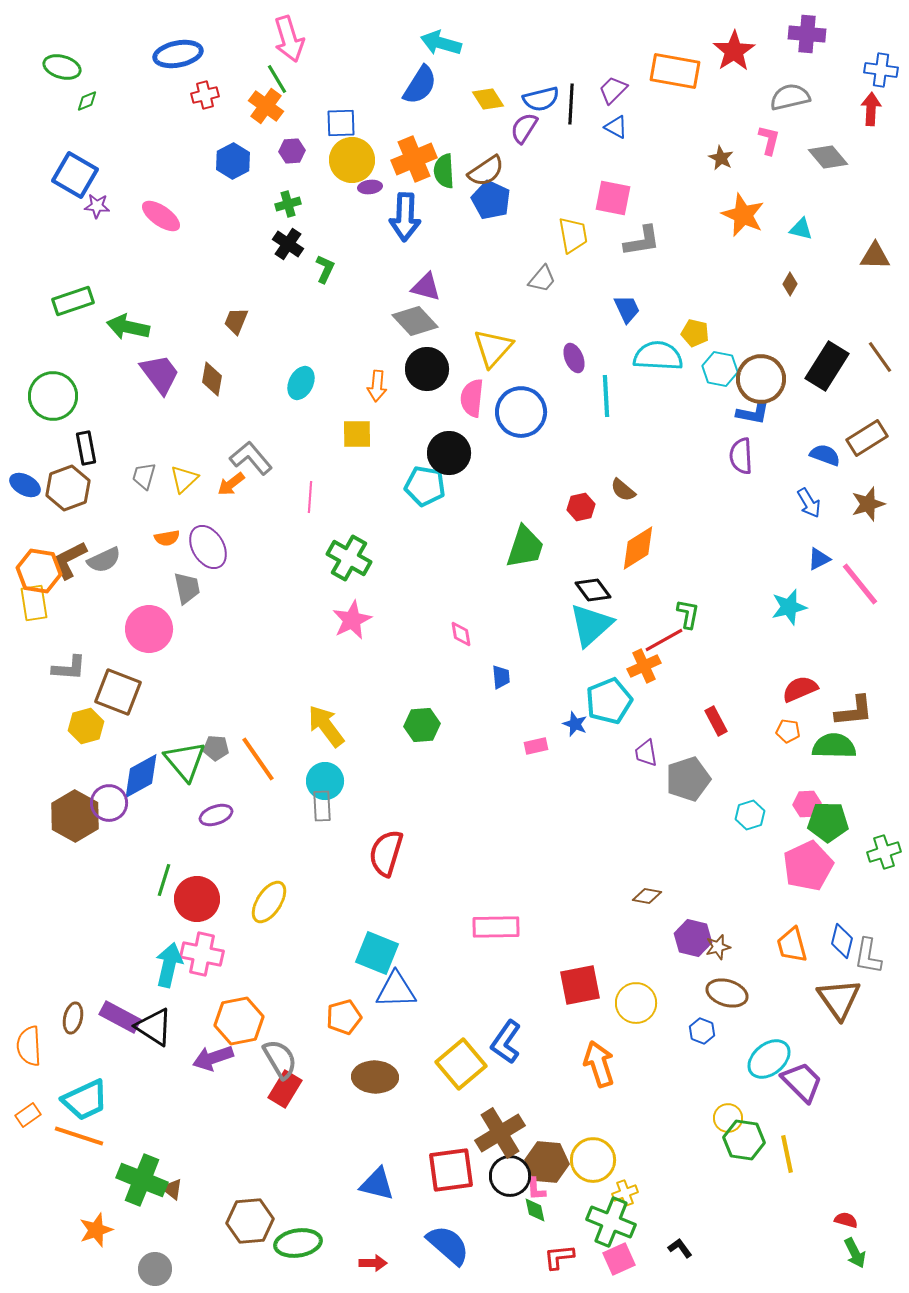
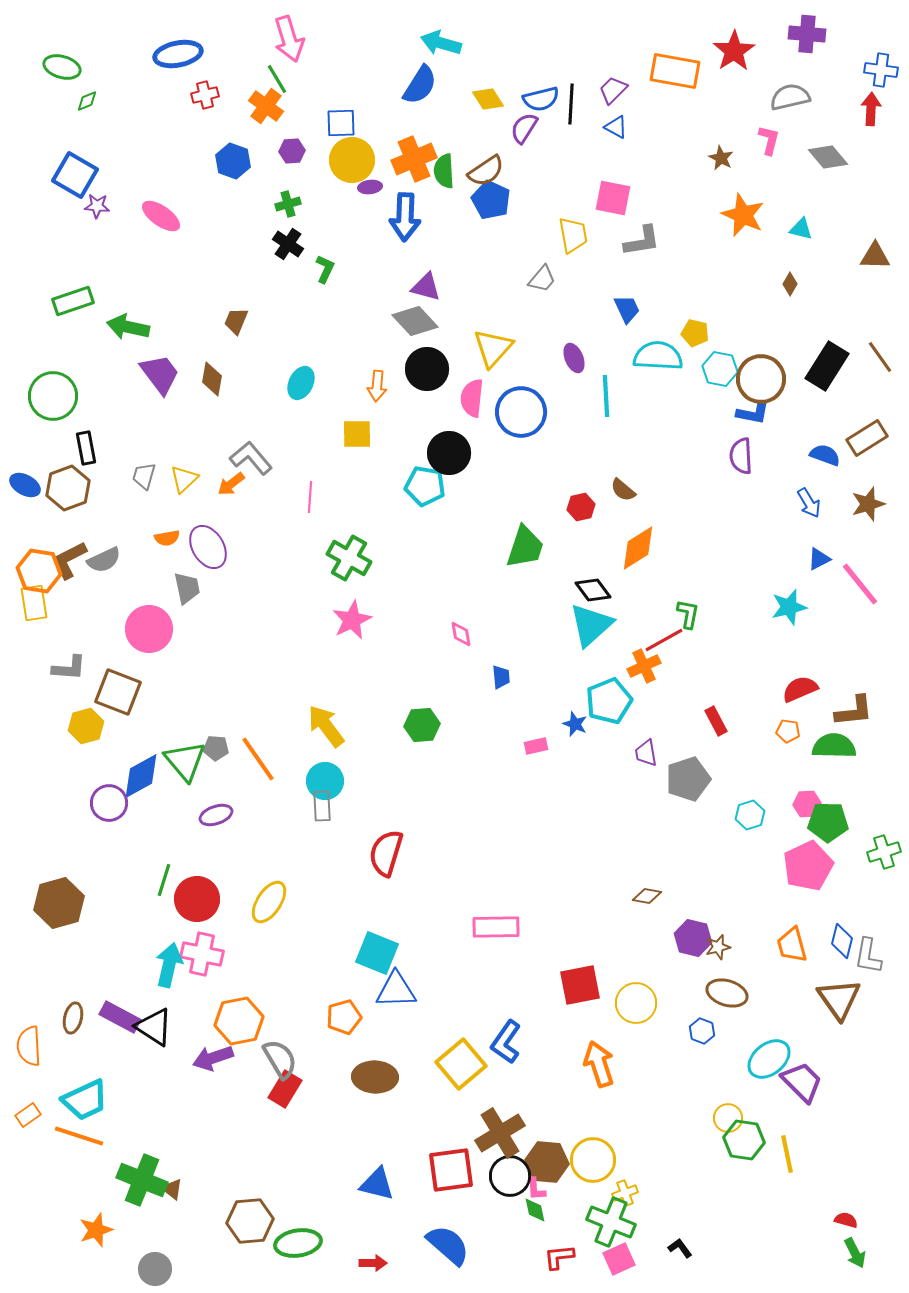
blue hexagon at (233, 161): rotated 12 degrees counterclockwise
brown hexagon at (75, 816): moved 16 px left, 87 px down; rotated 15 degrees clockwise
